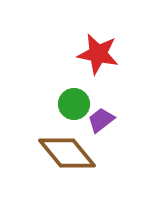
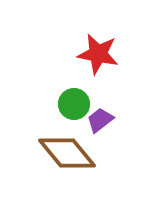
purple trapezoid: moved 1 px left
